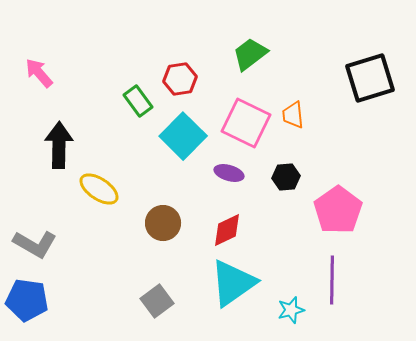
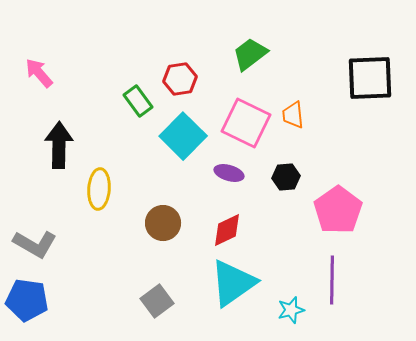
black square: rotated 15 degrees clockwise
yellow ellipse: rotated 60 degrees clockwise
